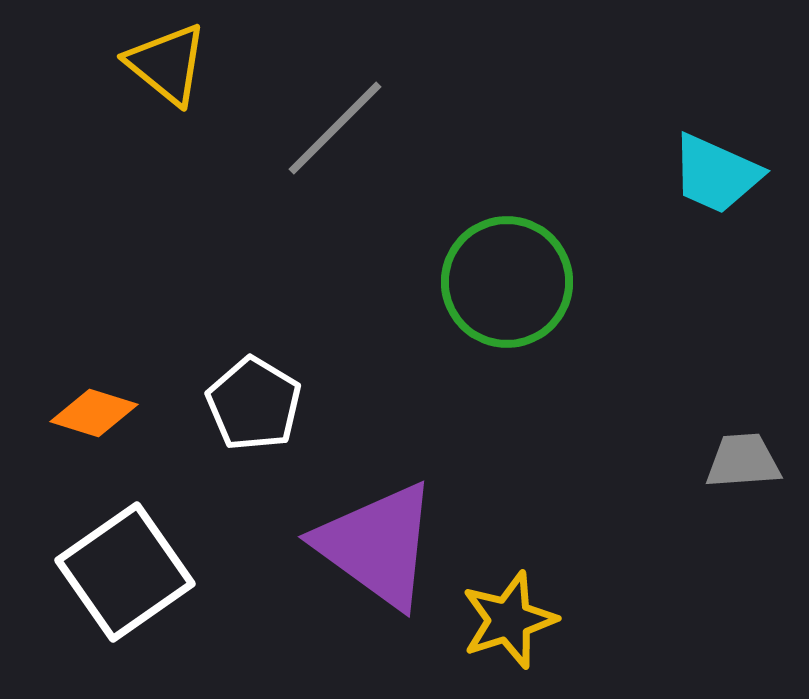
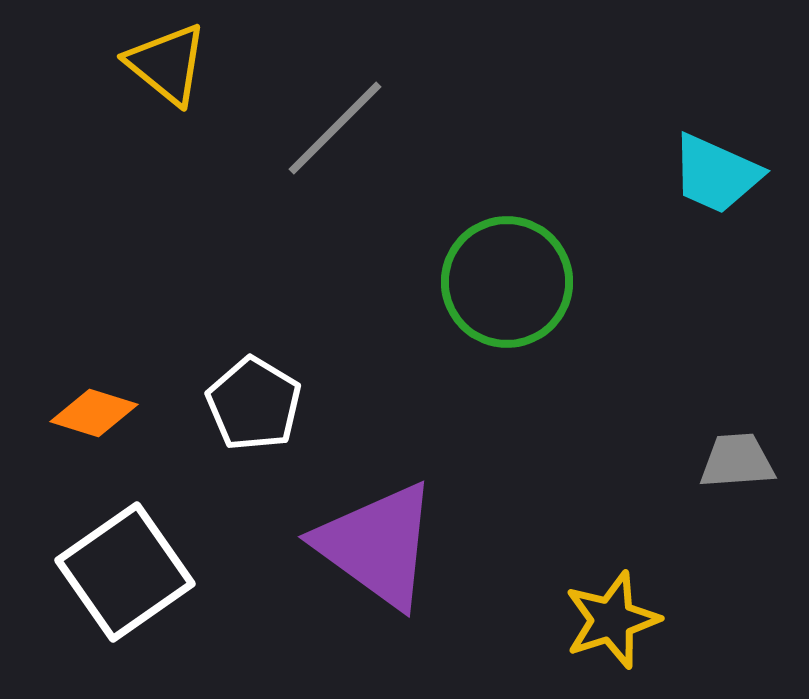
gray trapezoid: moved 6 px left
yellow star: moved 103 px right
